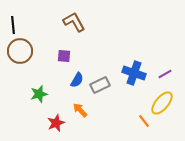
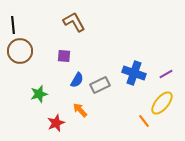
purple line: moved 1 px right
